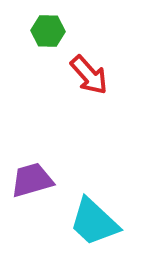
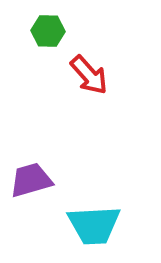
purple trapezoid: moved 1 px left
cyan trapezoid: moved 3 px down; rotated 46 degrees counterclockwise
